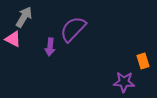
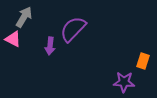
purple arrow: moved 1 px up
orange rectangle: rotated 35 degrees clockwise
